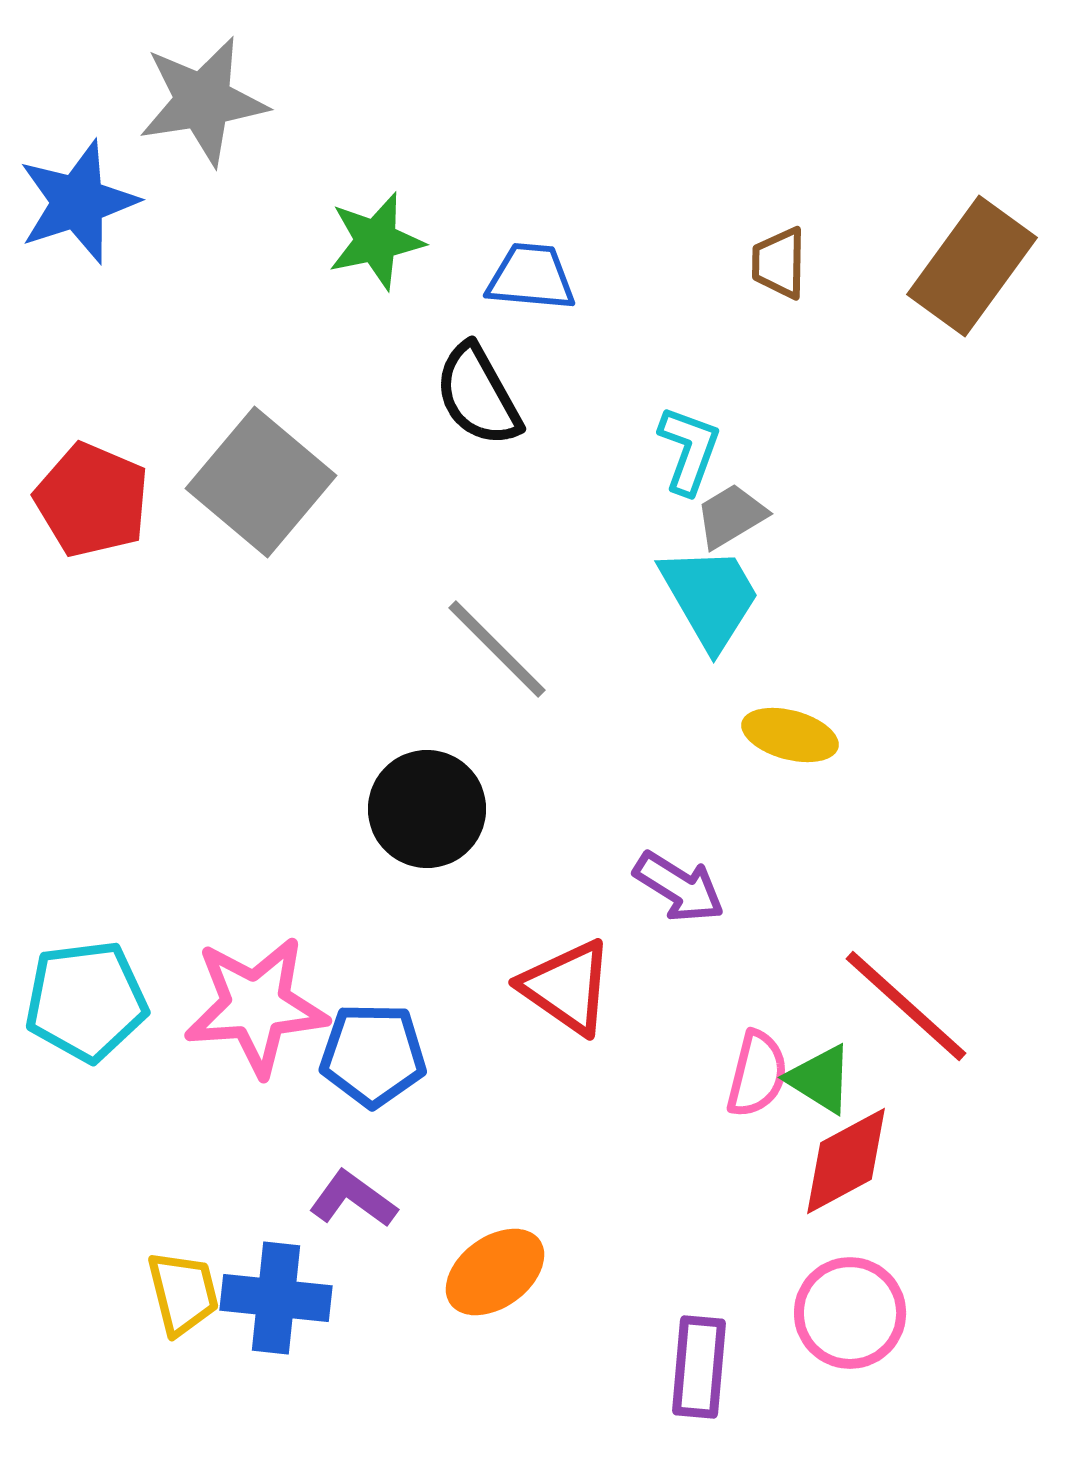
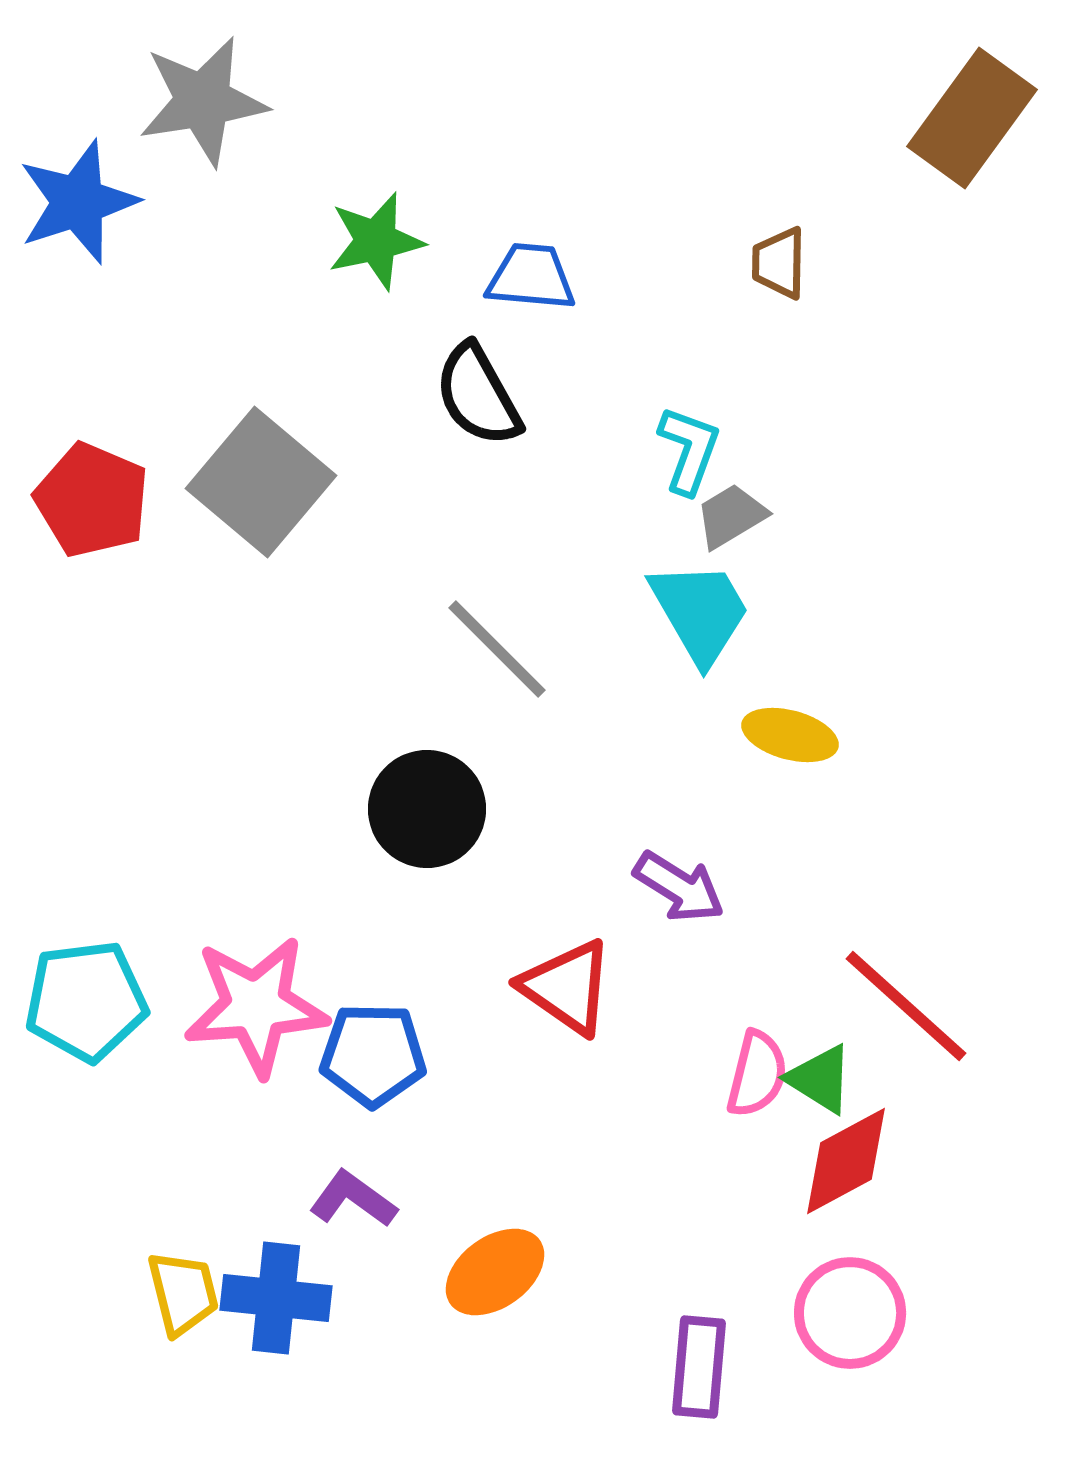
brown rectangle: moved 148 px up
cyan trapezoid: moved 10 px left, 15 px down
